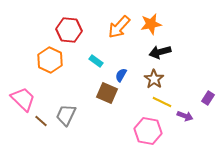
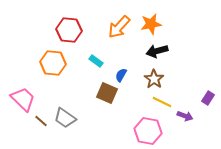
black arrow: moved 3 px left, 1 px up
orange hexagon: moved 3 px right, 3 px down; rotated 20 degrees counterclockwise
gray trapezoid: moved 1 px left, 3 px down; rotated 80 degrees counterclockwise
